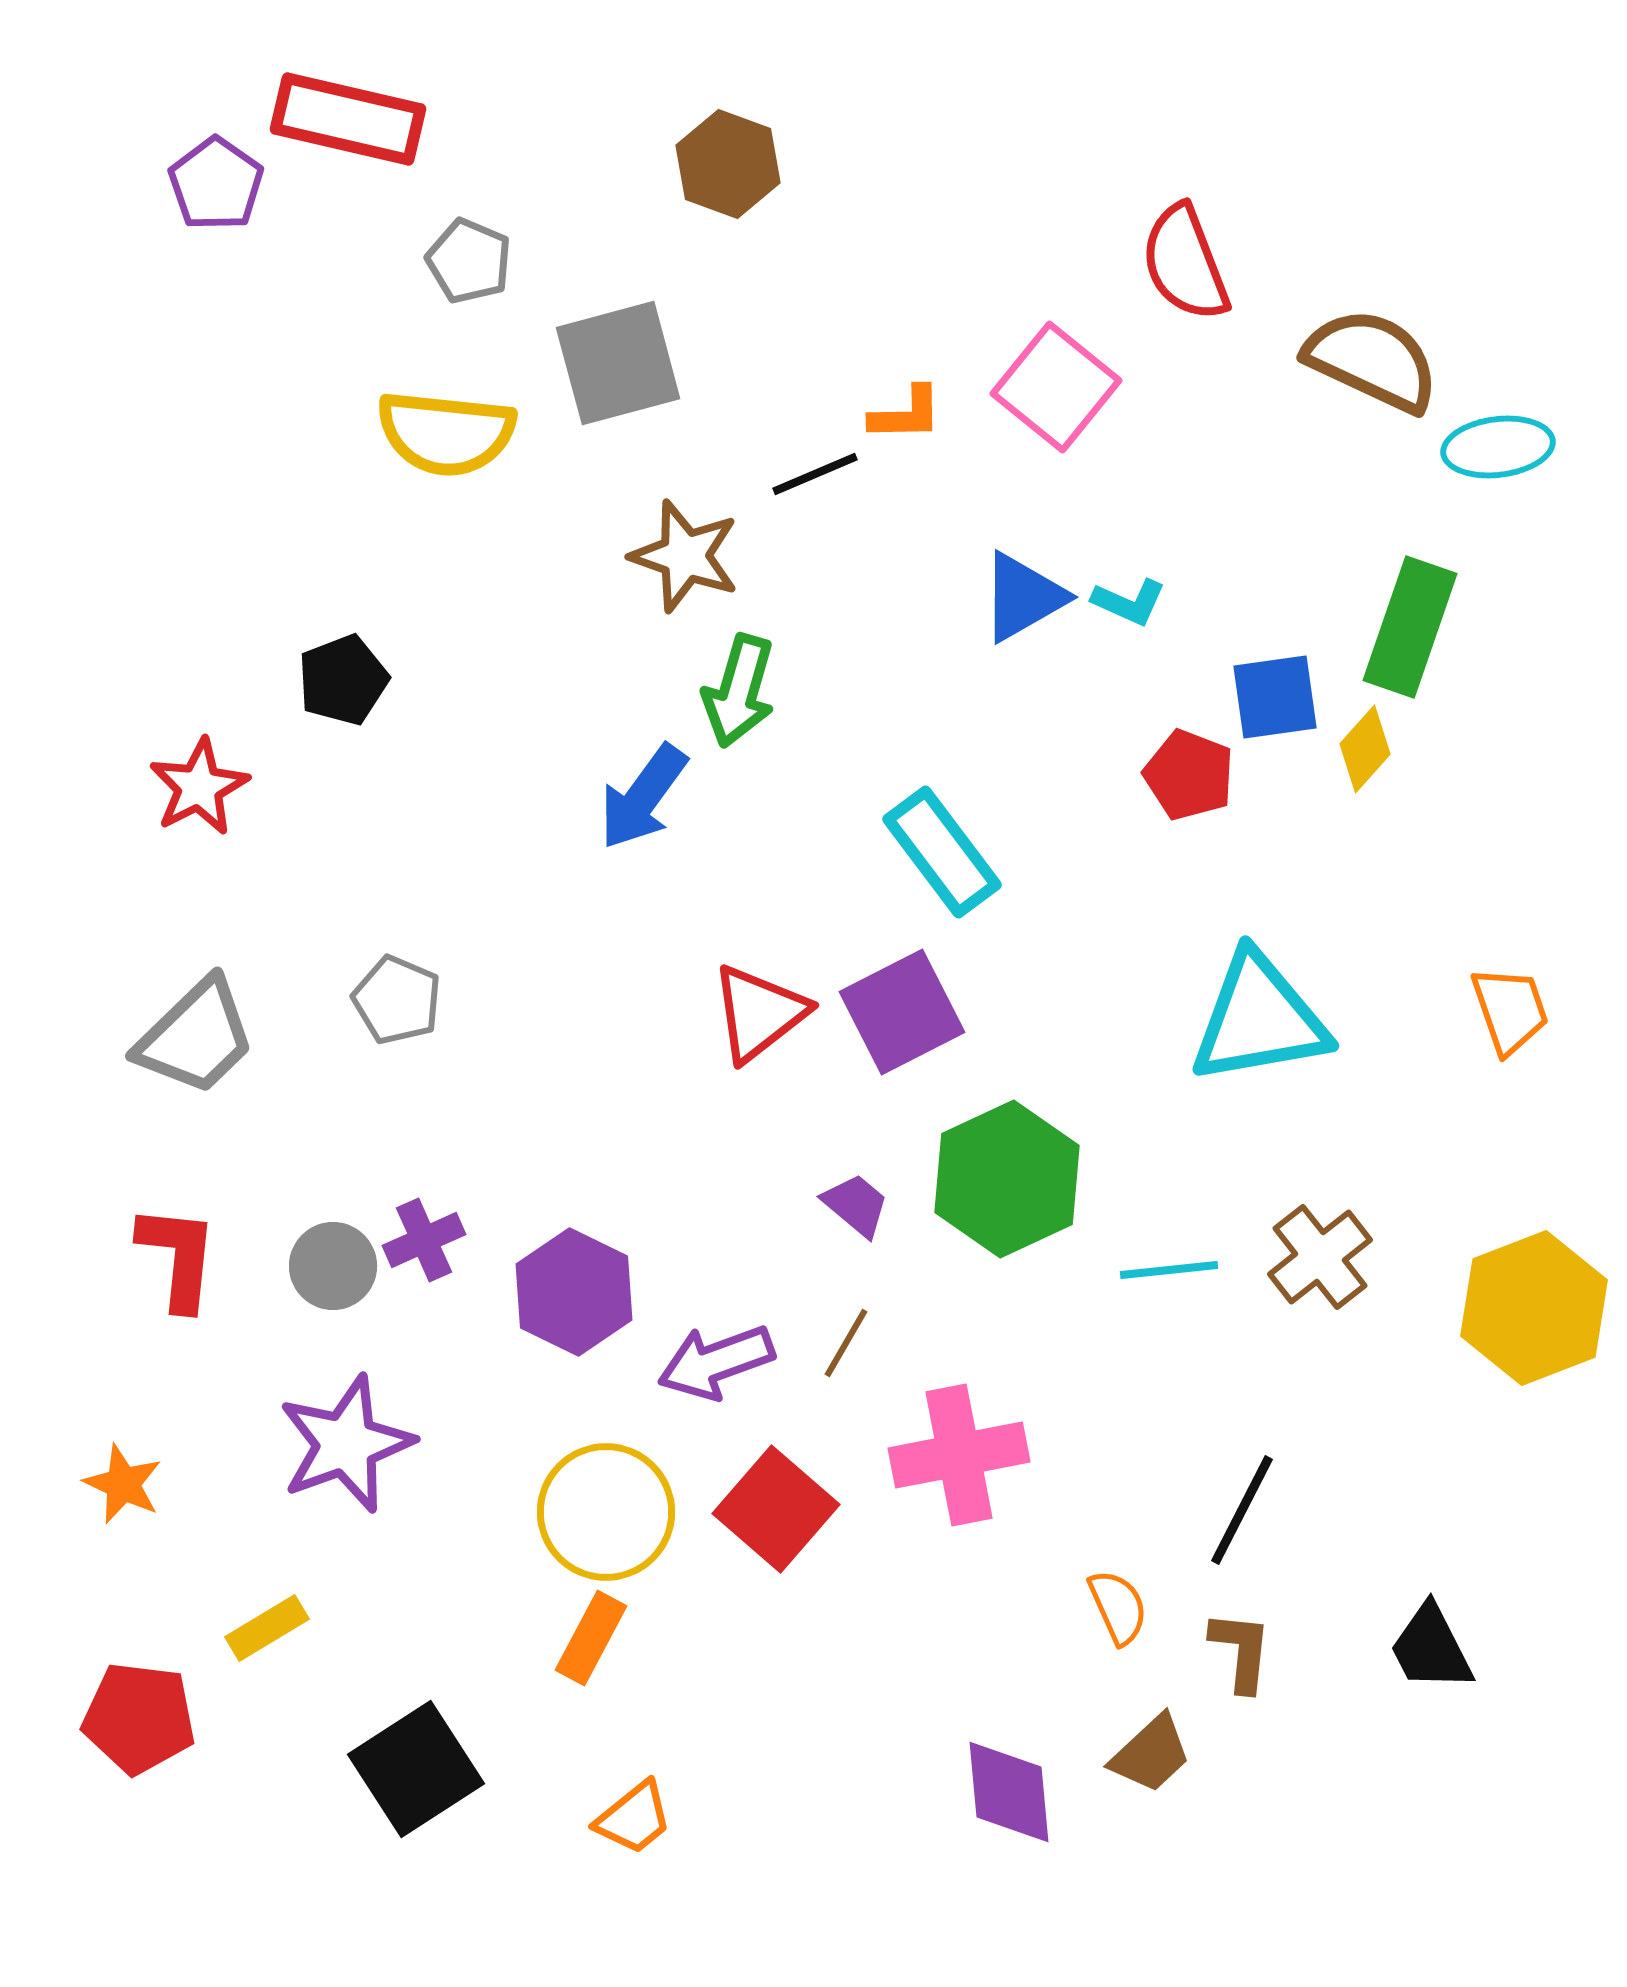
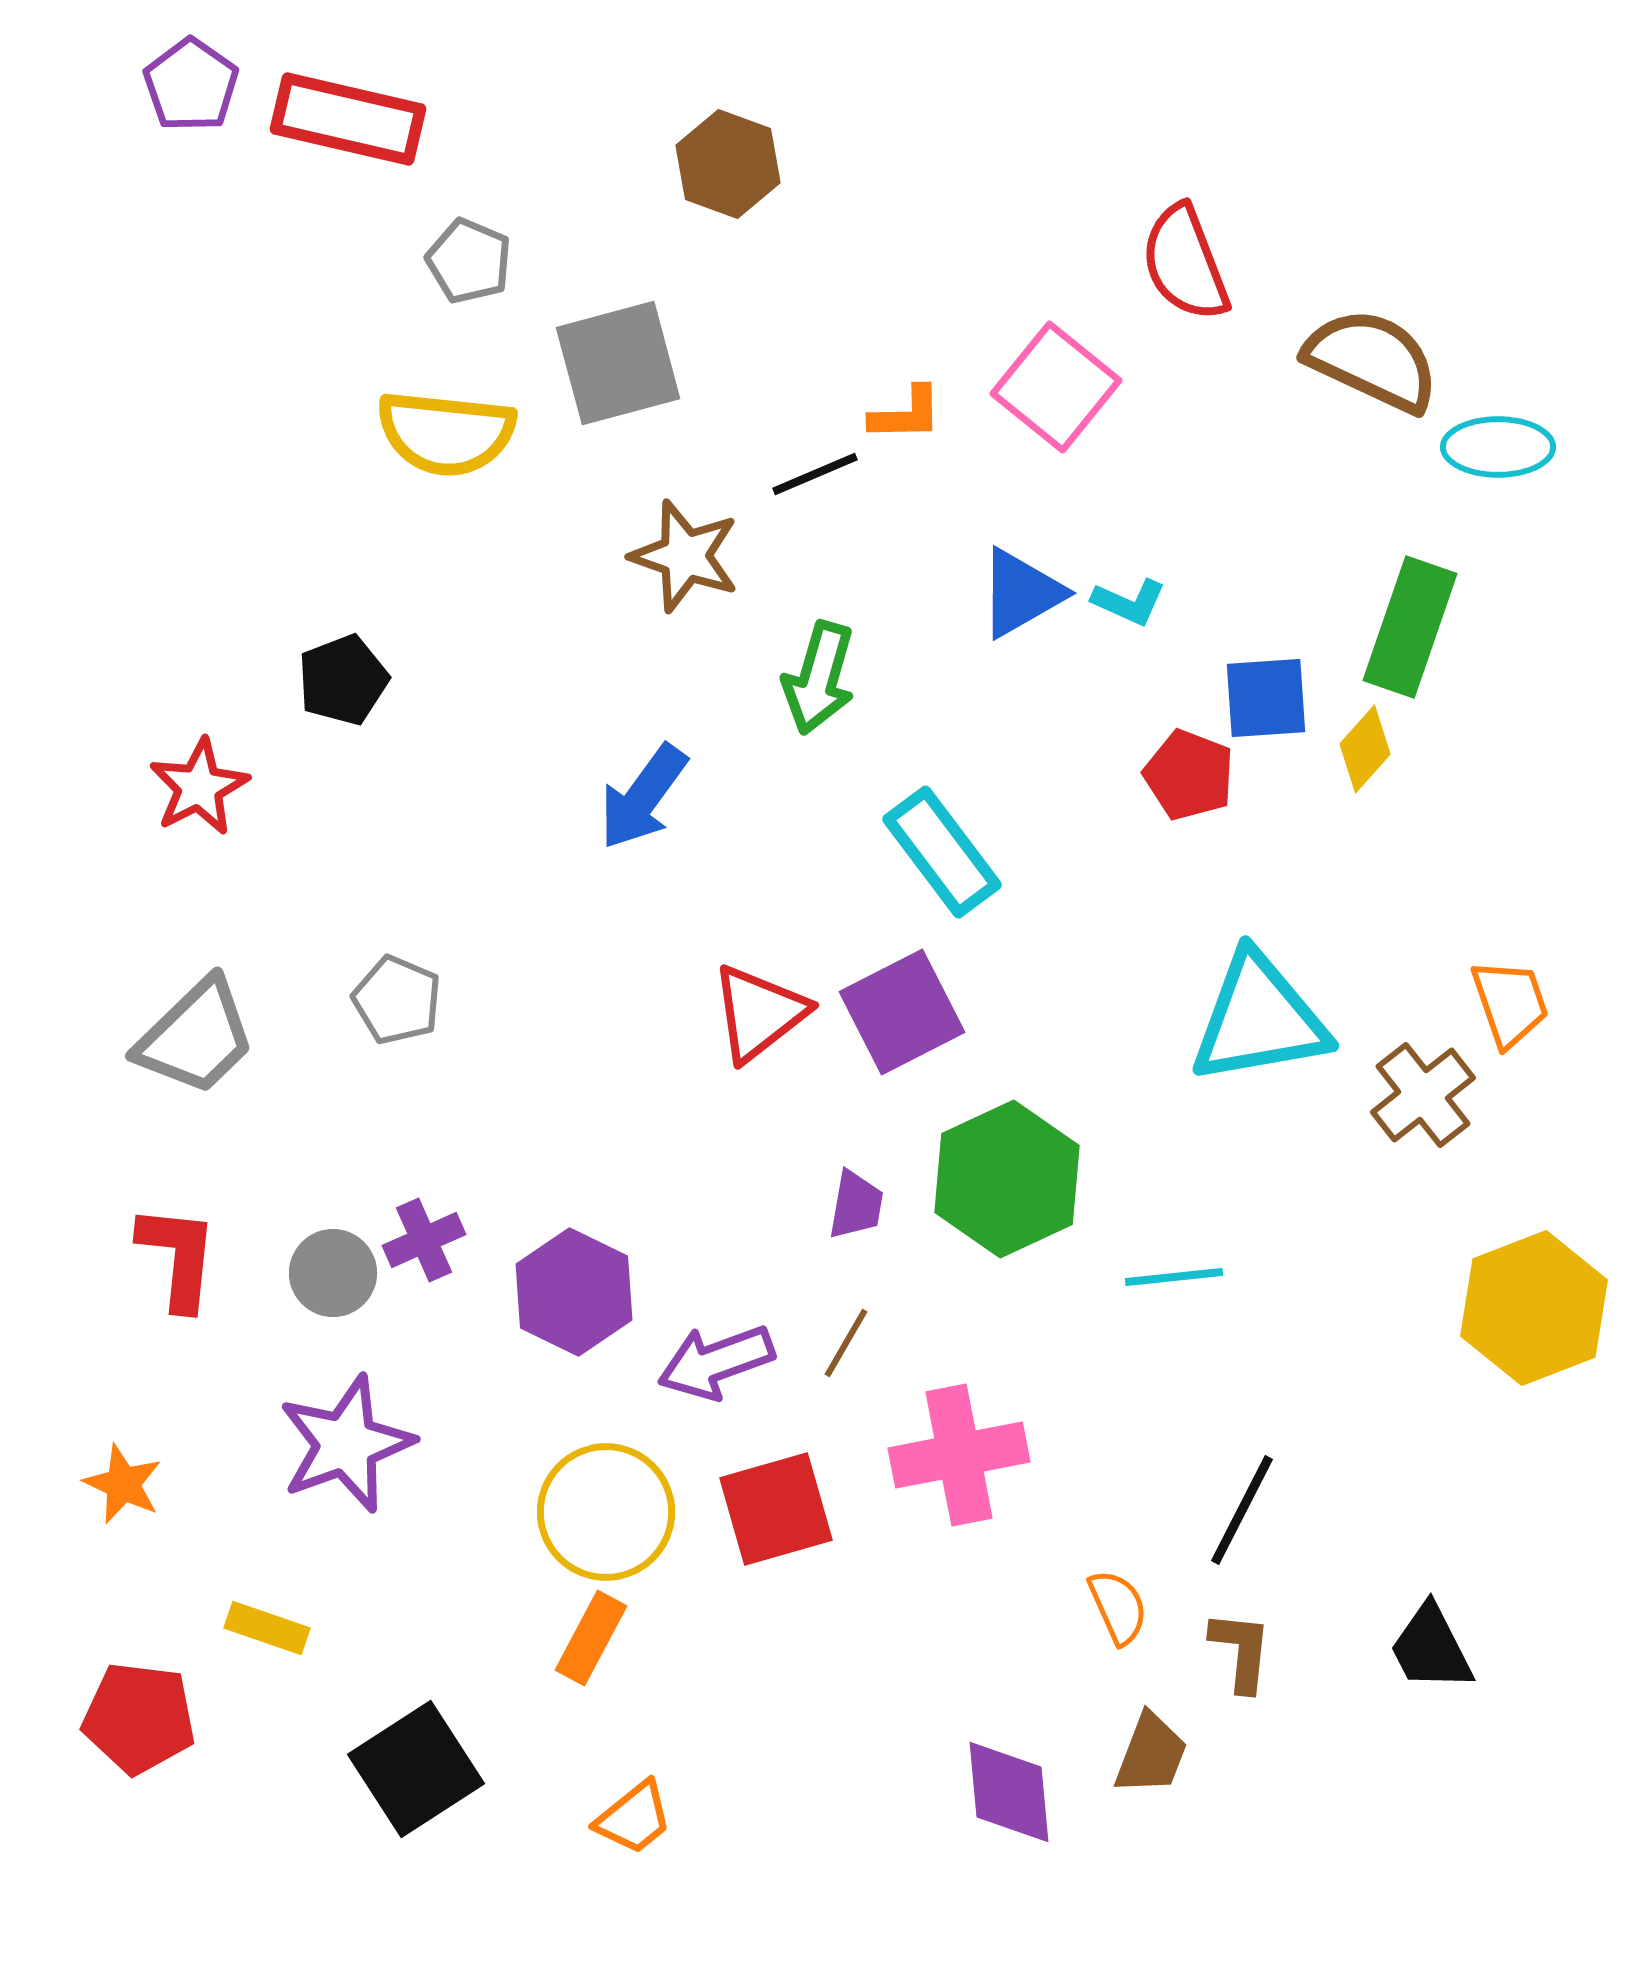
purple pentagon at (216, 184): moved 25 px left, 99 px up
cyan ellipse at (1498, 447): rotated 7 degrees clockwise
blue triangle at (1023, 597): moved 2 px left, 4 px up
green arrow at (739, 691): moved 80 px right, 13 px up
blue square at (1275, 697): moved 9 px left, 1 px down; rotated 4 degrees clockwise
orange trapezoid at (1510, 1010): moved 7 px up
purple trapezoid at (856, 1205): rotated 60 degrees clockwise
brown cross at (1320, 1257): moved 103 px right, 162 px up
gray circle at (333, 1266): moved 7 px down
cyan line at (1169, 1270): moved 5 px right, 7 px down
red square at (776, 1509): rotated 33 degrees clockwise
yellow rectangle at (267, 1628): rotated 50 degrees clockwise
brown trapezoid at (1151, 1754): rotated 26 degrees counterclockwise
